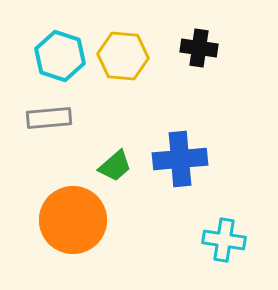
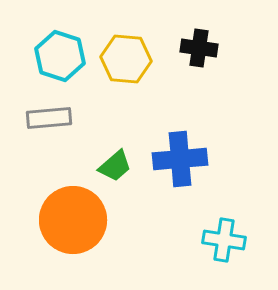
yellow hexagon: moved 3 px right, 3 px down
